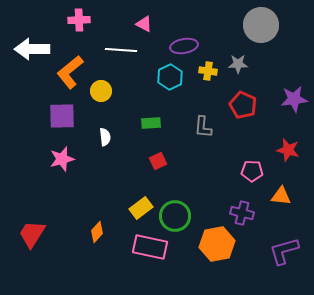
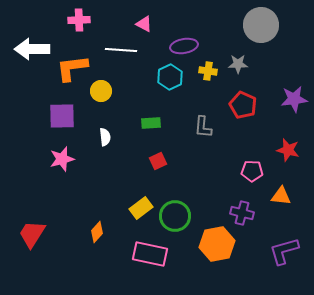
orange L-shape: moved 2 px right, 4 px up; rotated 32 degrees clockwise
pink rectangle: moved 7 px down
